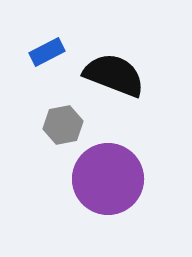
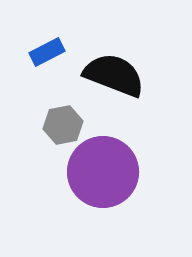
purple circle: moved 5 px left, 7 px up
